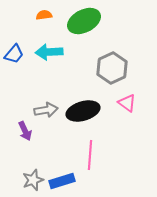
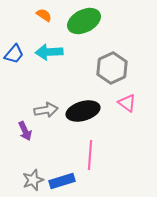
orange semicircle: rotated 42 degrees clockwise
